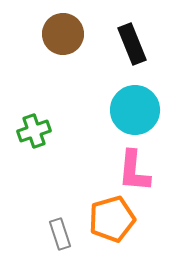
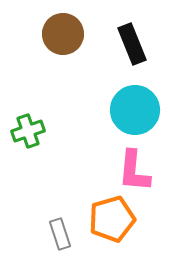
green cross: moved 6 px left
